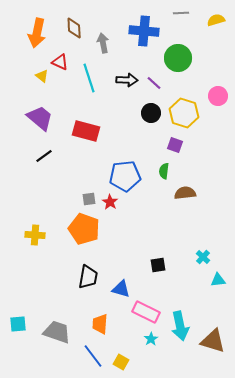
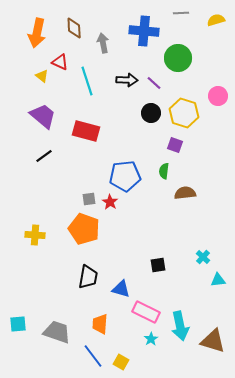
cyan line: moved 2 px left, 3 px down
purple trapezoid: moved 3 px right, 2 px up
